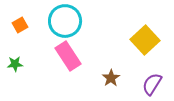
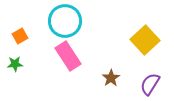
orange square: moved 11 px down
purple semicircle: moved 2 px left
